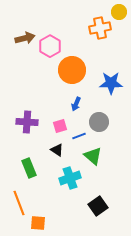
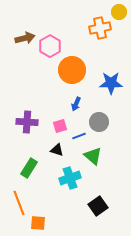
black triangle: rotated 16 degrees counterclockwise
green rectangle: rotated 54 degrees clockwise
